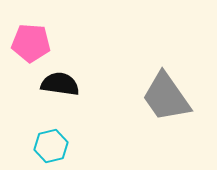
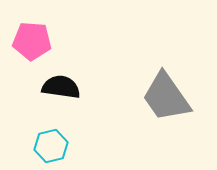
pink pentagon: moved 1 px right, 2 px up
black semicircle: moved 1 px right, 3 px down
